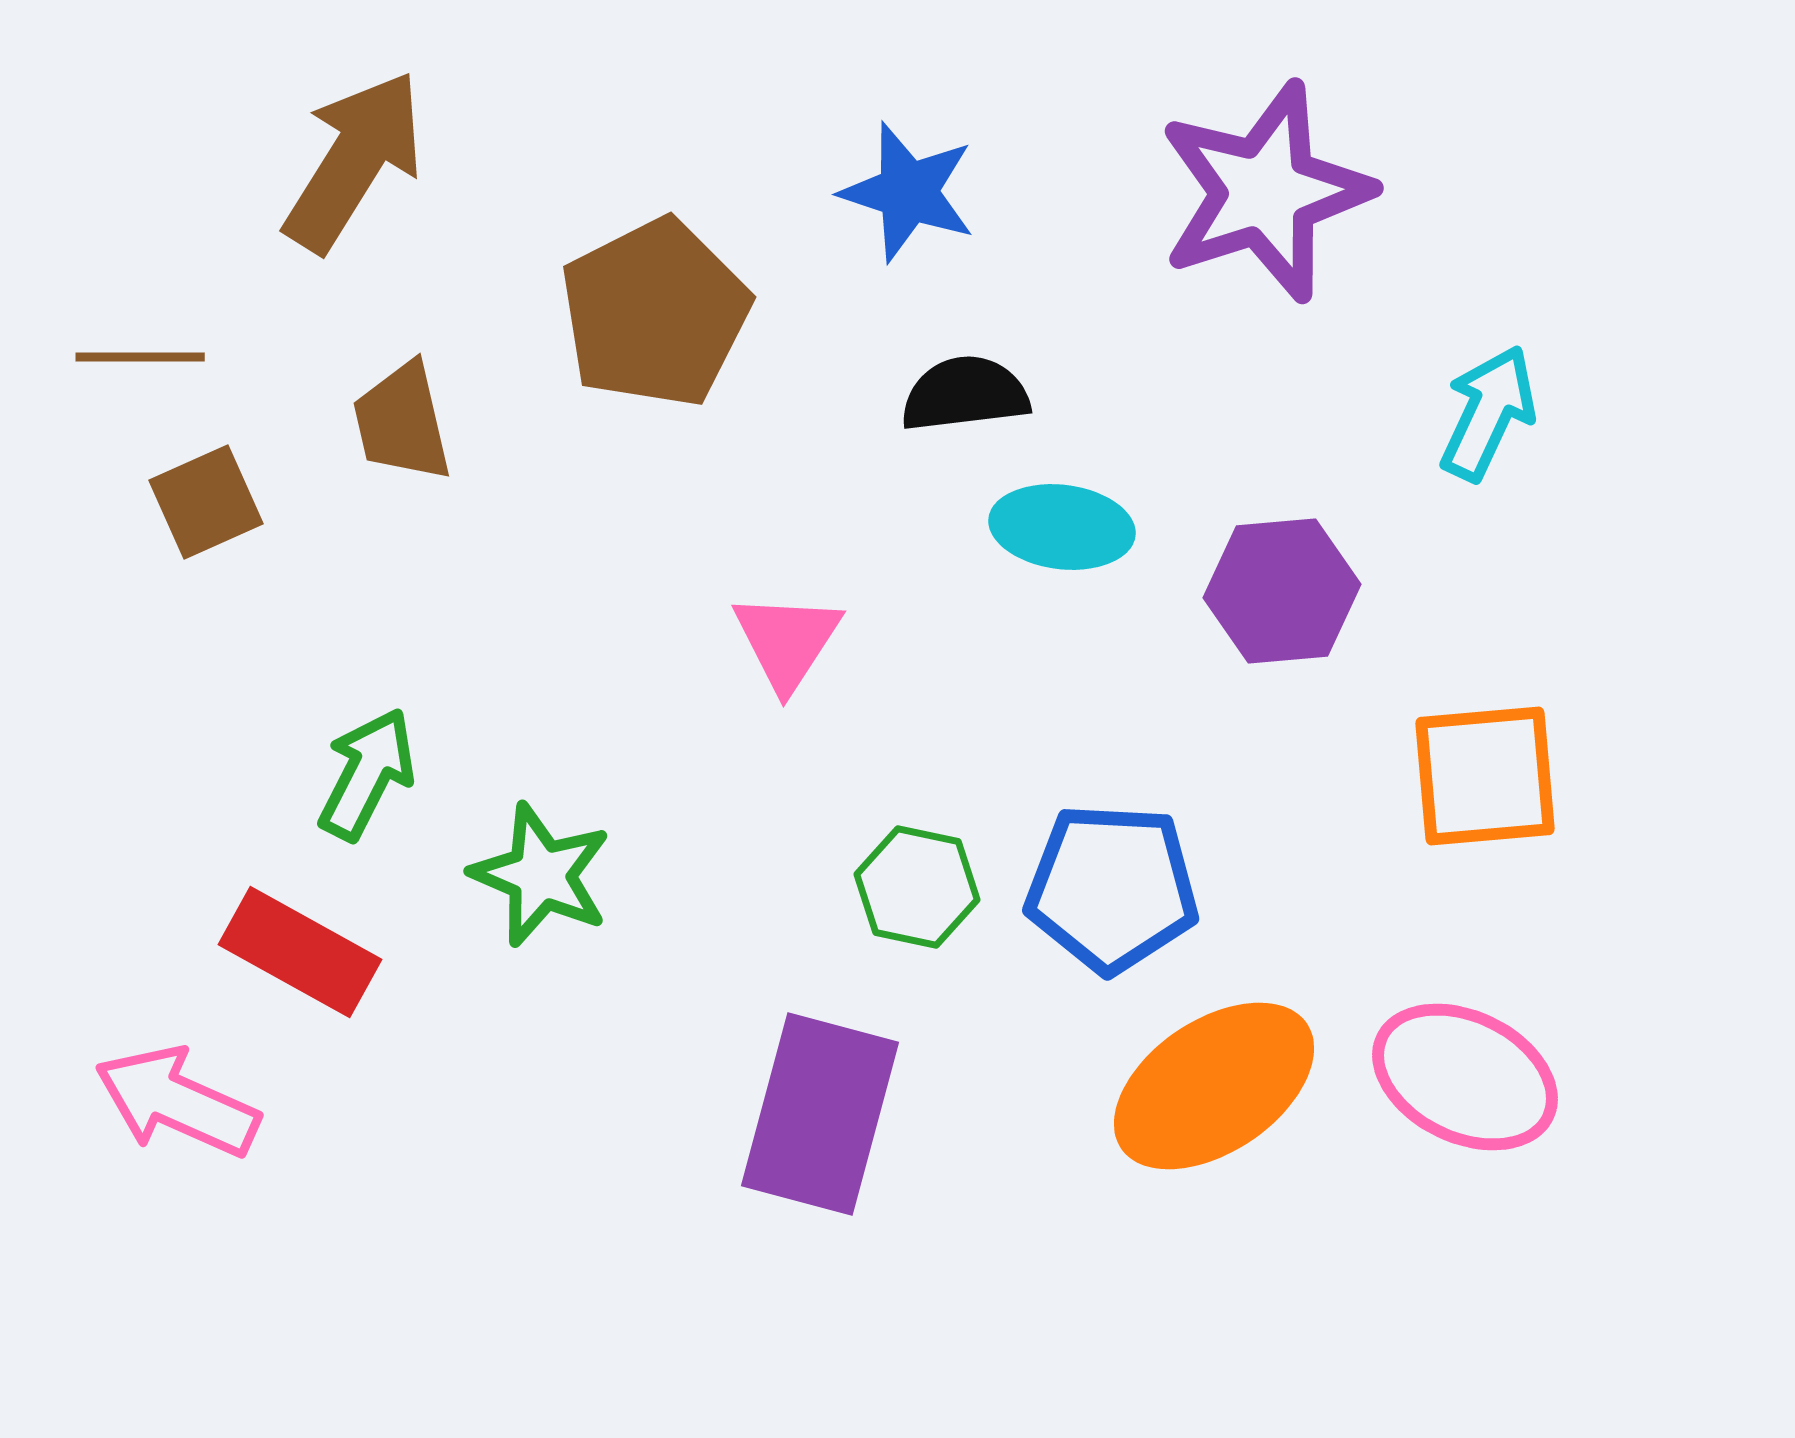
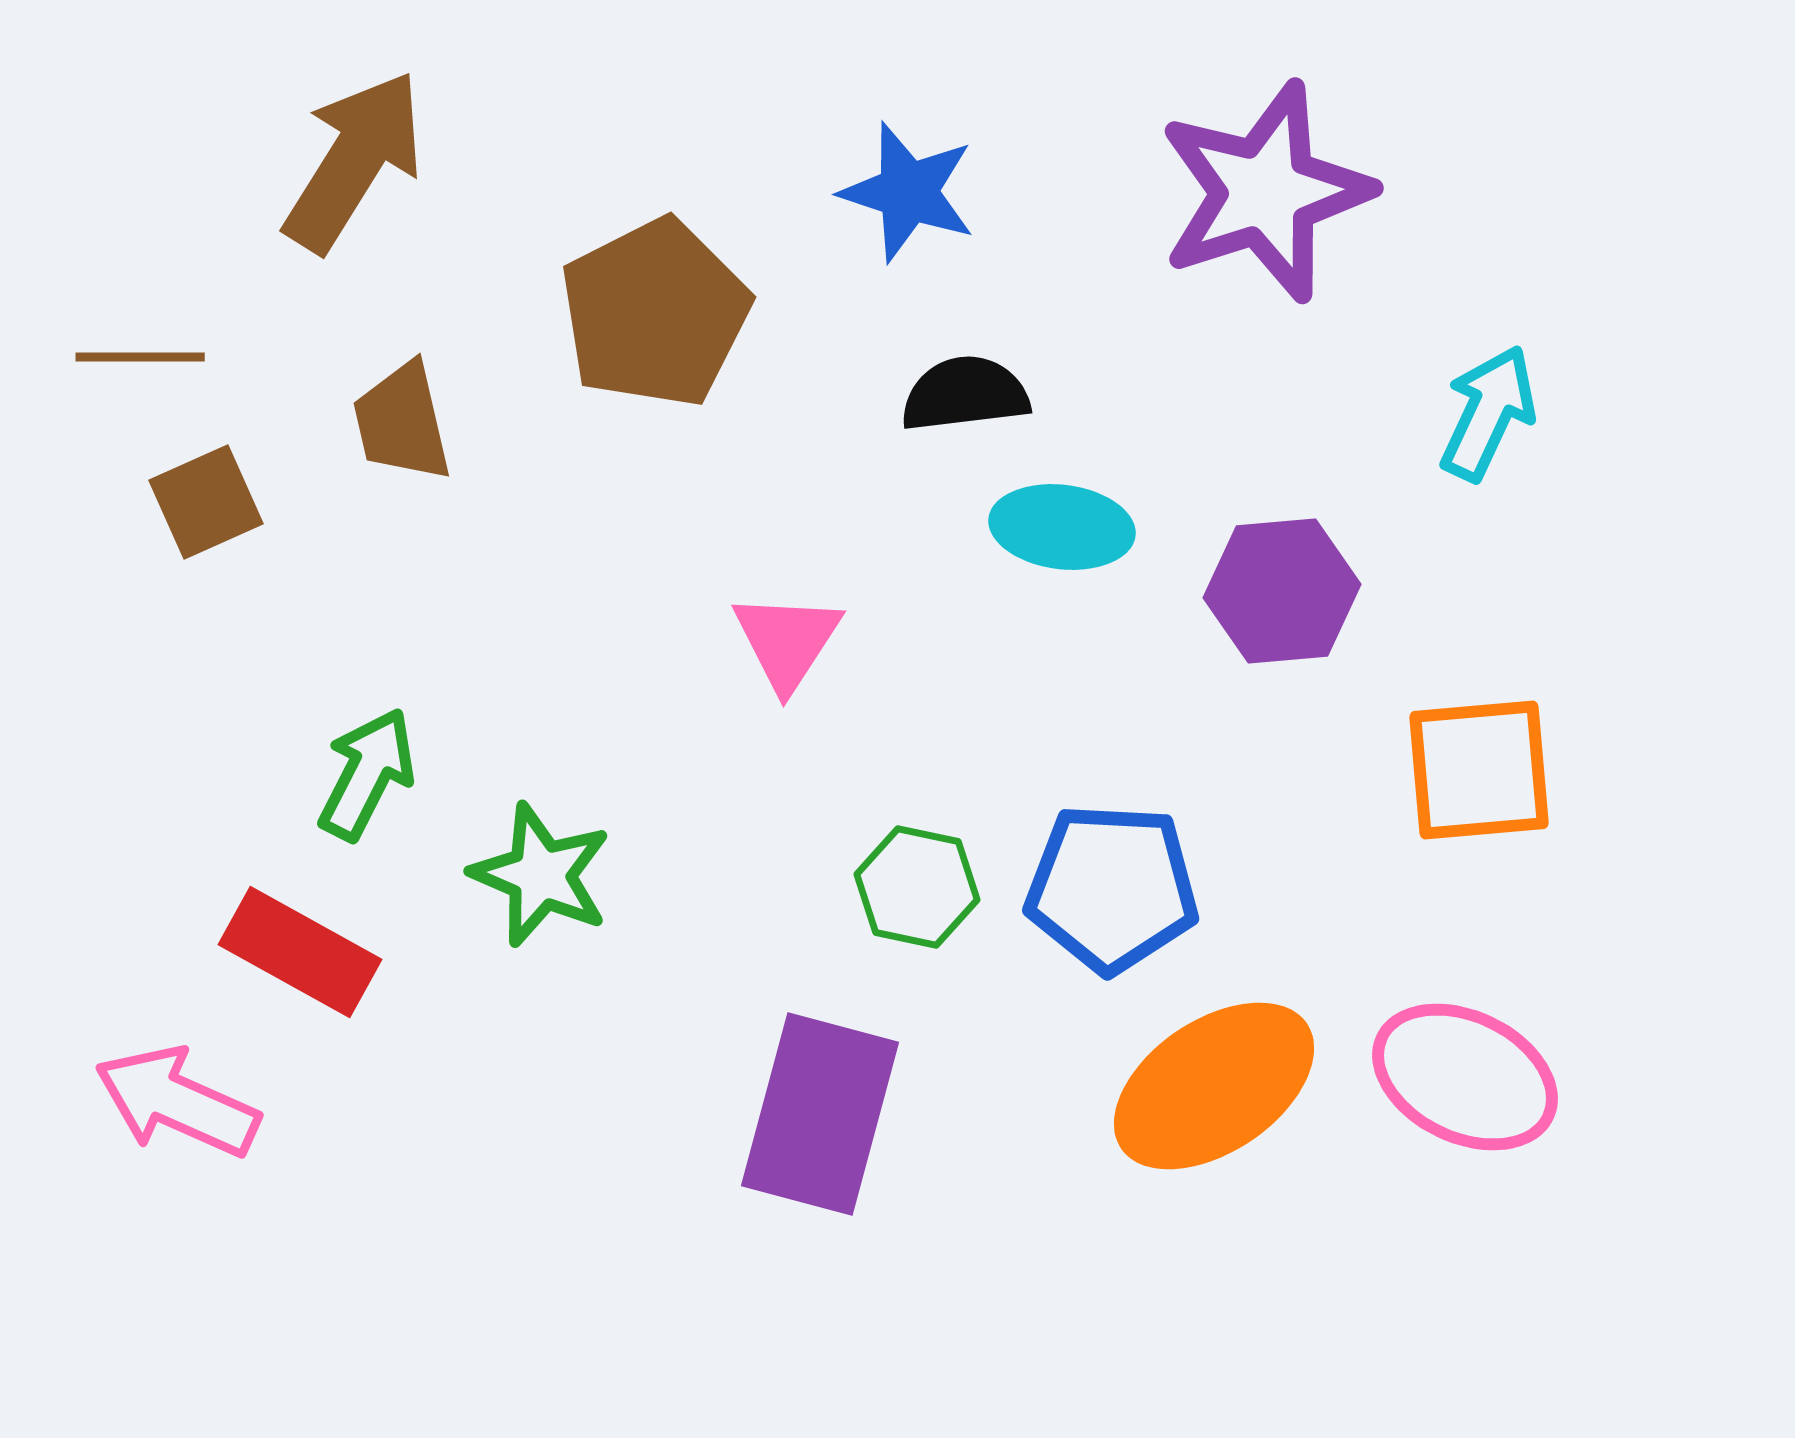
orange square: moved 6 px left, 6 px up
